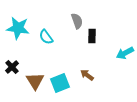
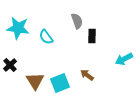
cyan arrow: moved 1 px left, 6 px down
black cross: moved 2 px left, 2 px up
